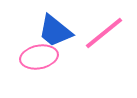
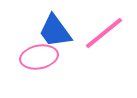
blue trapezoid: rotated 15 degrees clockwise
